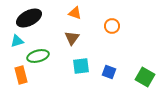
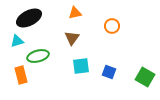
orange triangle: rotated 32 degrees counterclockwise
